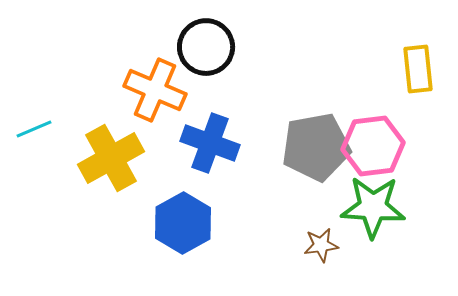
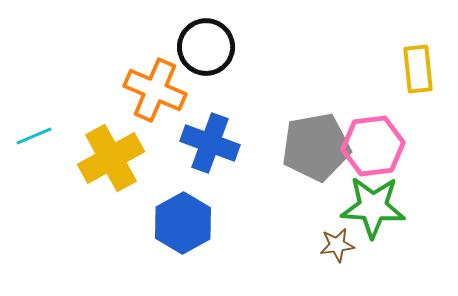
cyan line: moved 7 px down
brown star: moved 16 px right
